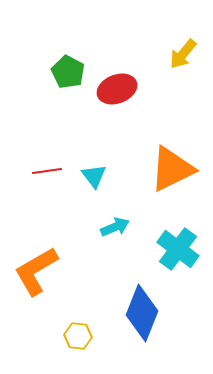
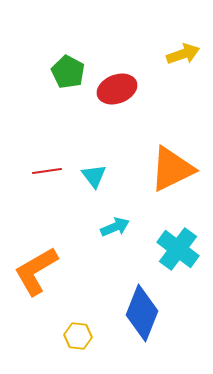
yellow arrow: rotated 148 degrees counterclockwise
